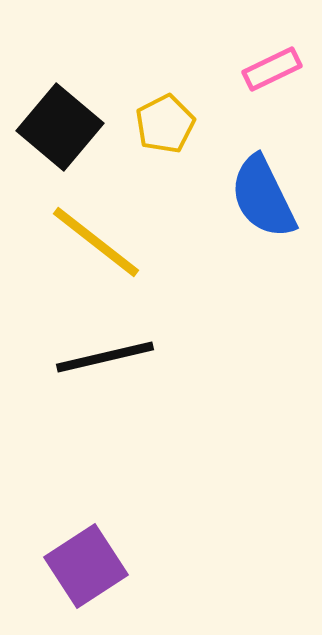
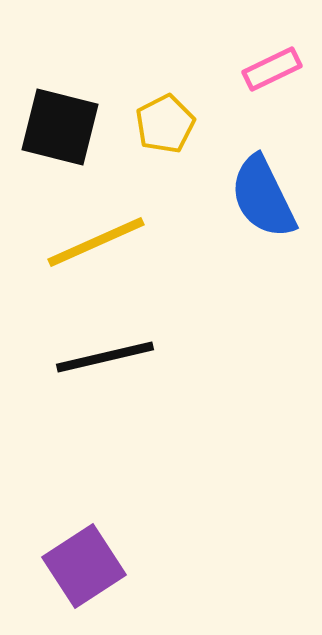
black square: rotated 26 degrees counterclockwise
yellow line: rotated 62 degrees counterclockwise
purple square: moved 2 px left
